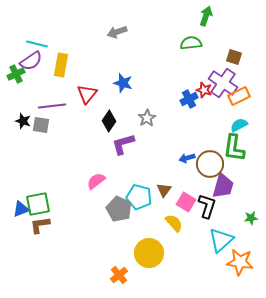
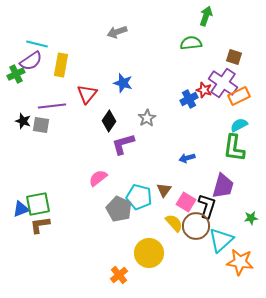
brown circle: moved 14 px left, 62 px down
pink semicircle: moved 2 px right, 3 px up
